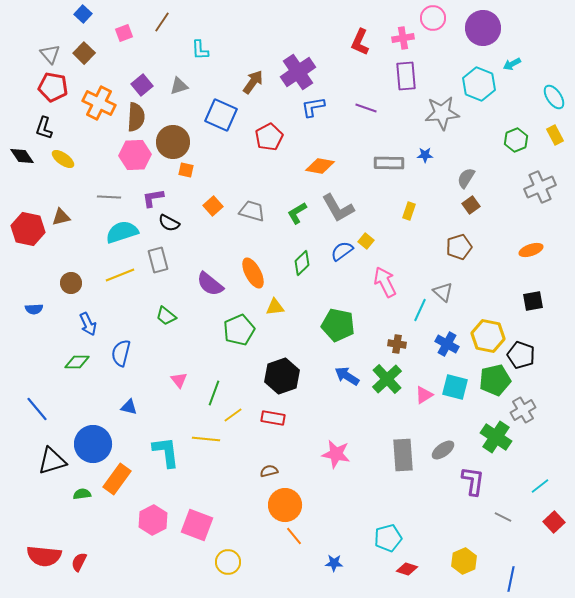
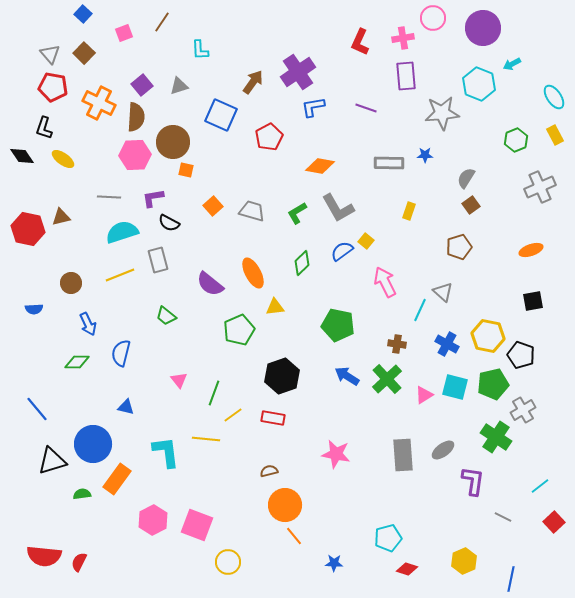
green pentagon at (495, 380): moved 2 px left, 4 px down
blue triangle at (129, 407): moved 3 px left
